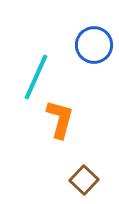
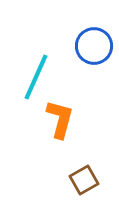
blue circle: moved 1 px down
brown square: rotated 16 degrees clockwise
